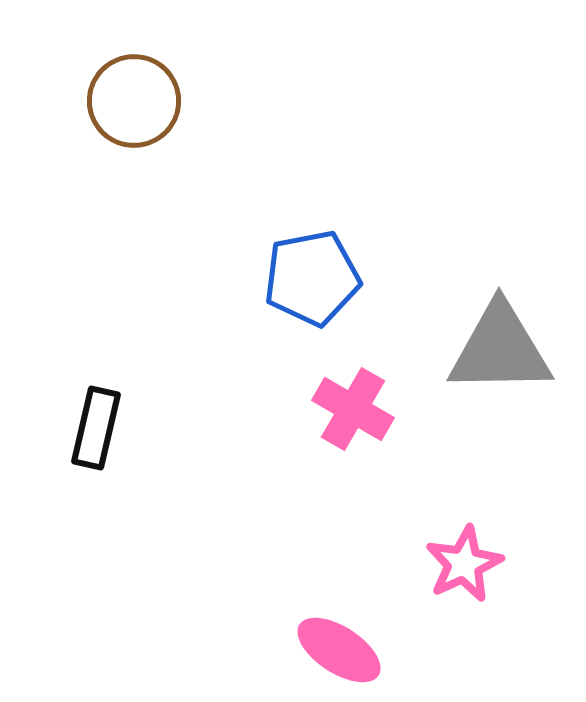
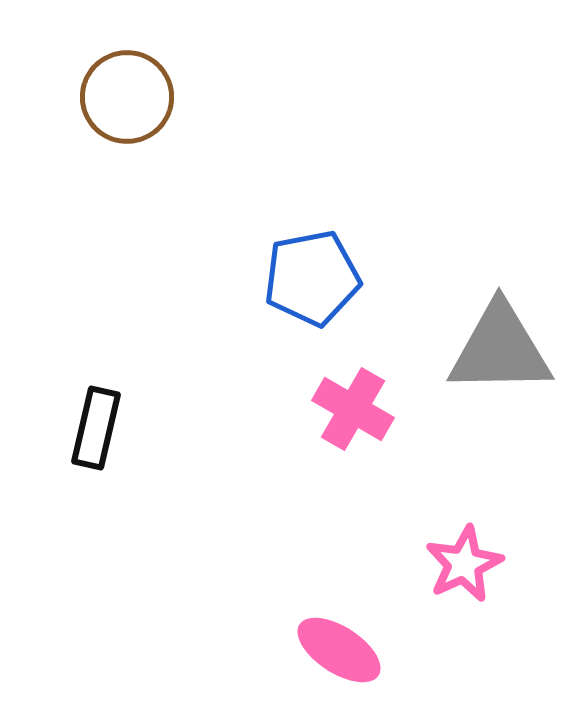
brown circle: moved 7 px left, 4 px up
